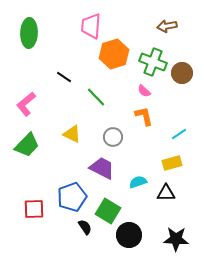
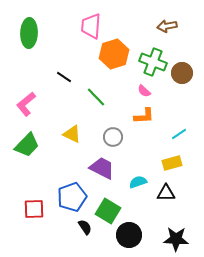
orange L-shape: rotated 100 degrees clockwise
